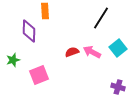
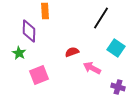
cyan square: moved 2 px left; rotated 18 degrees counterclockwise
pink arrow: moved 16 px down
green star: moved 6 px right, 7 px up; rotated 24 degrees counterclockwise
